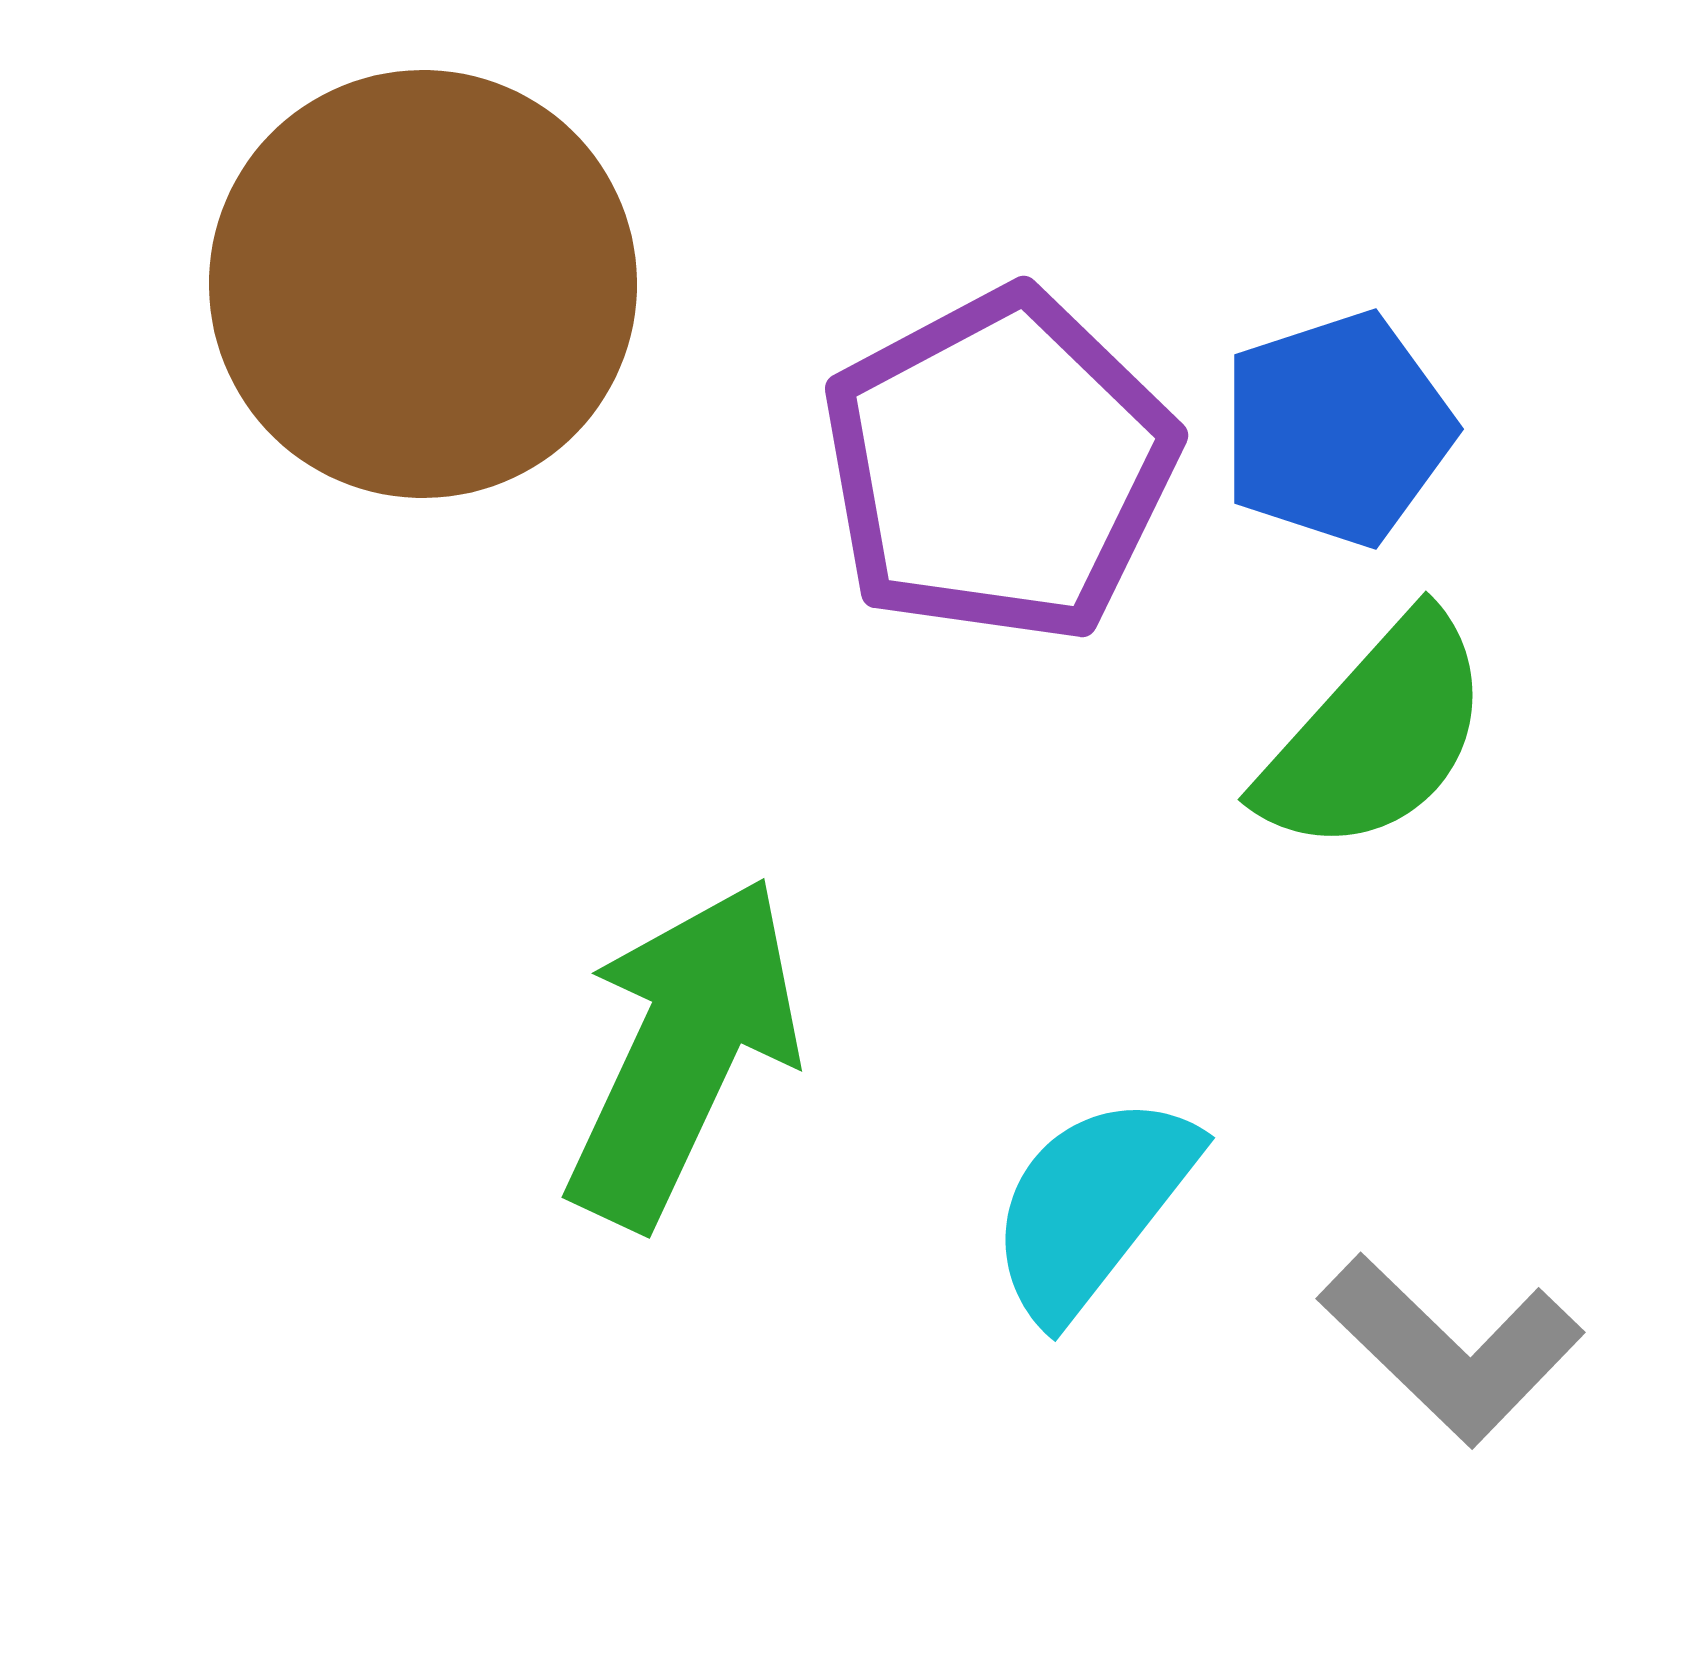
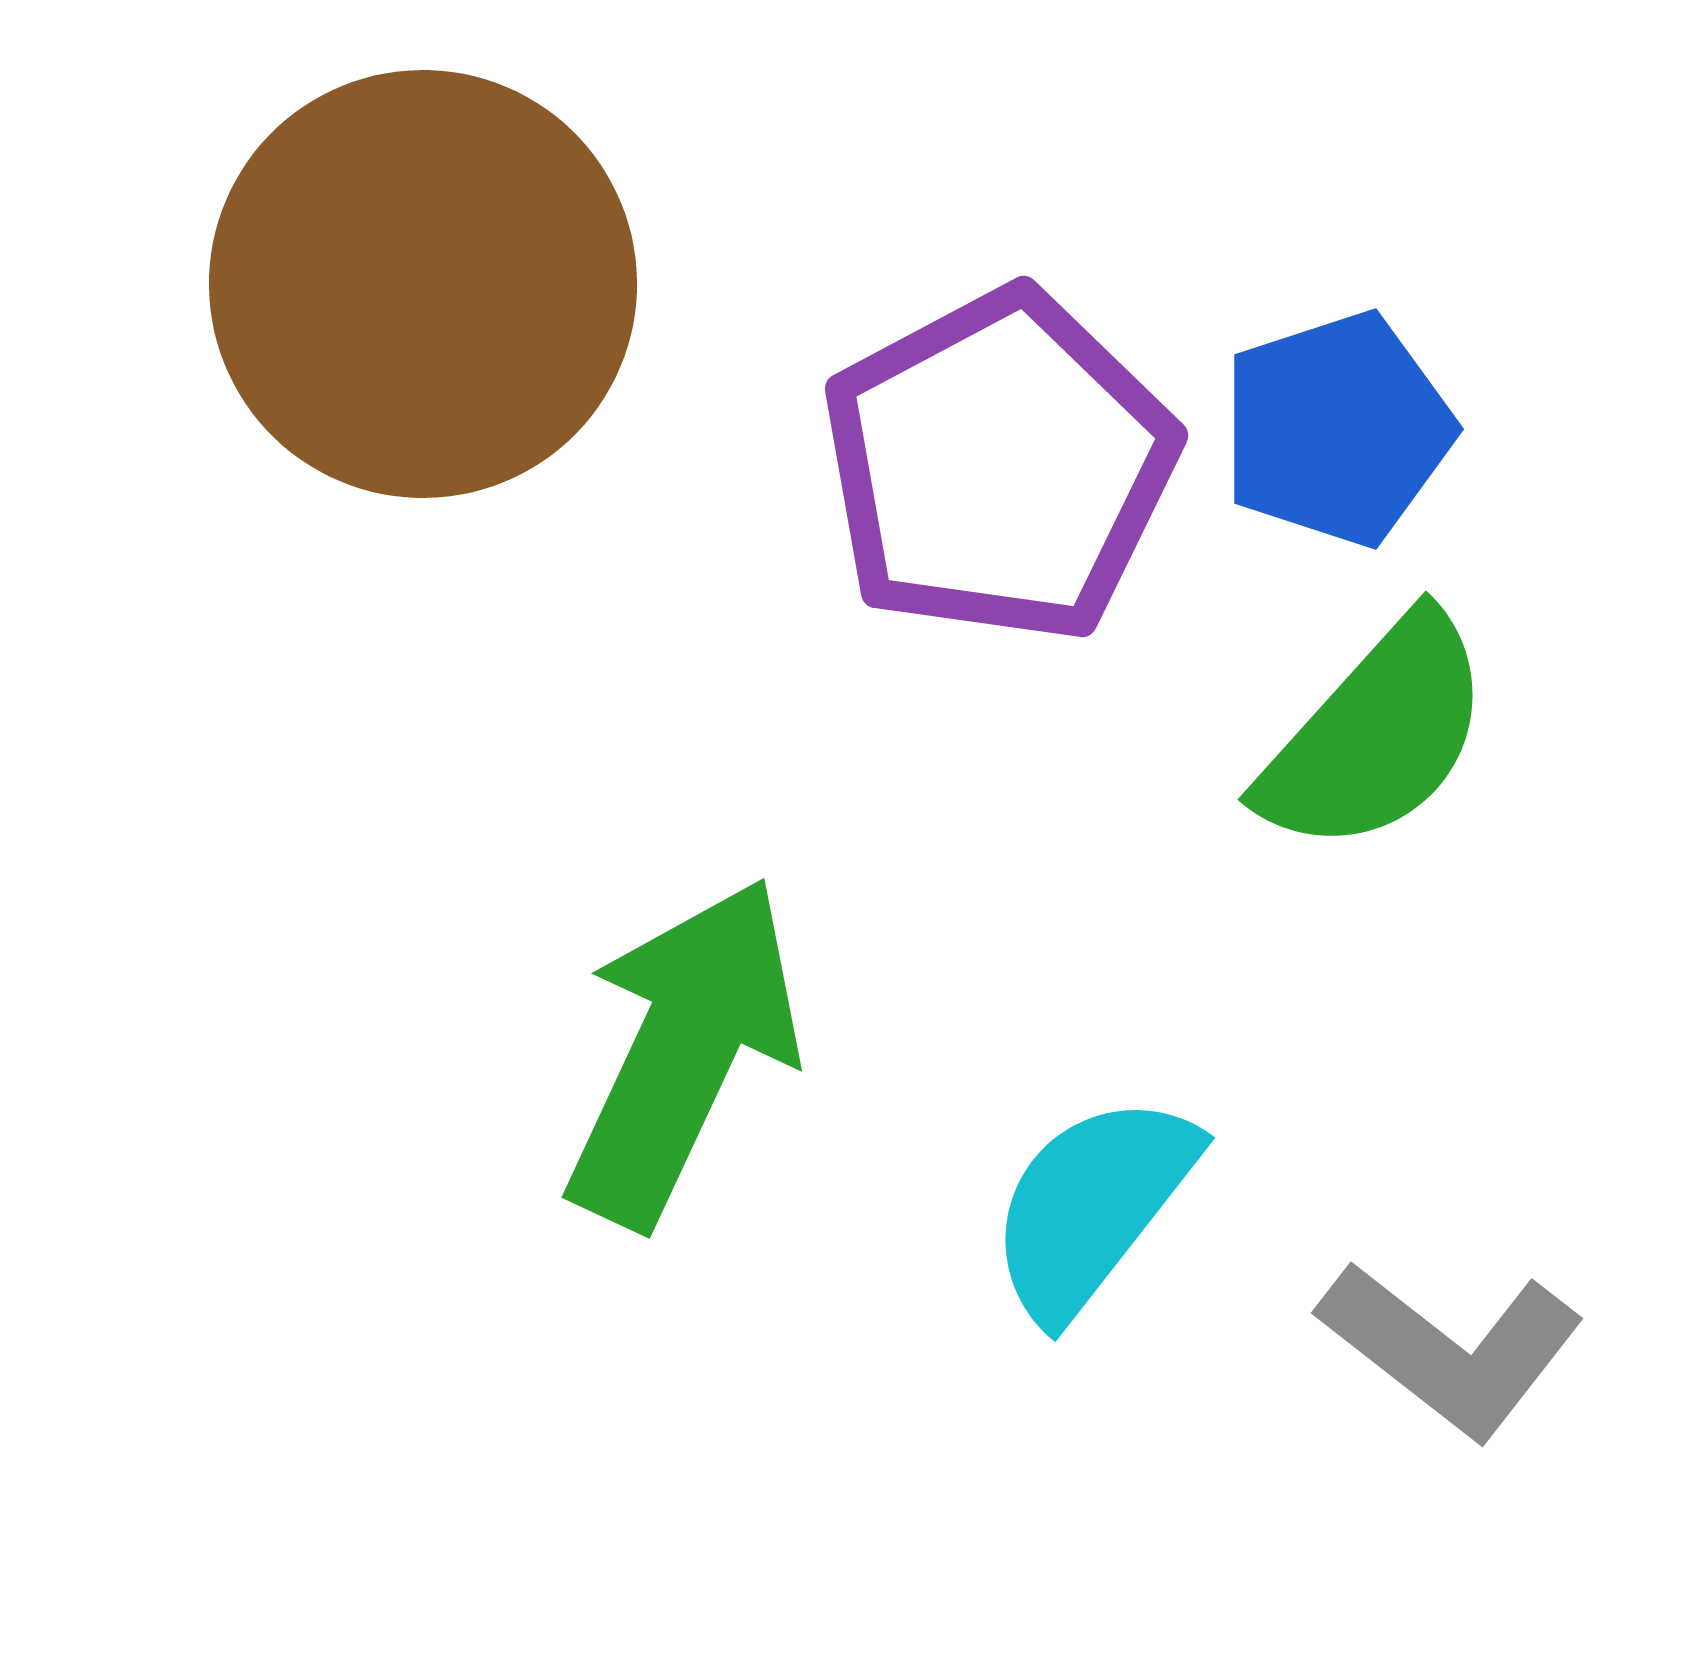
gray L-shape: rotated 6 degrees counterclockwise
